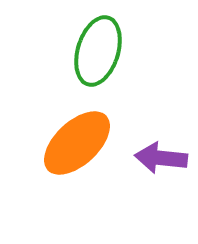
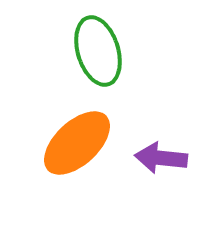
green ellipse: rotated 34 degrees counterclockwise
